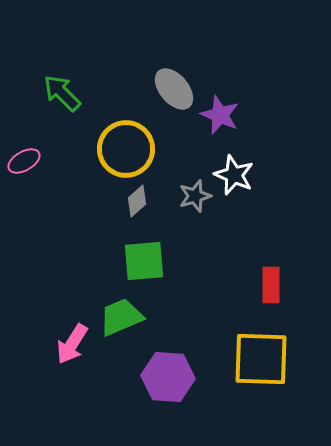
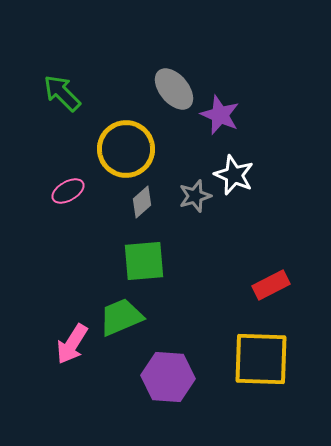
pink ellipse: moved 44 px right, 30 px down
gray diamond: moved 5 px right, 1 px down
red rectangle: rotated 63 degrees clockwise
